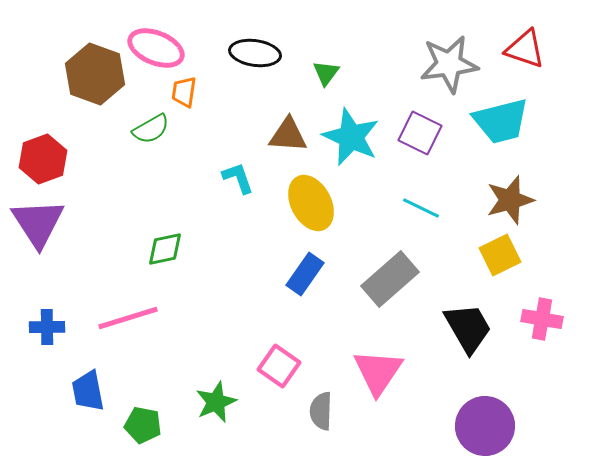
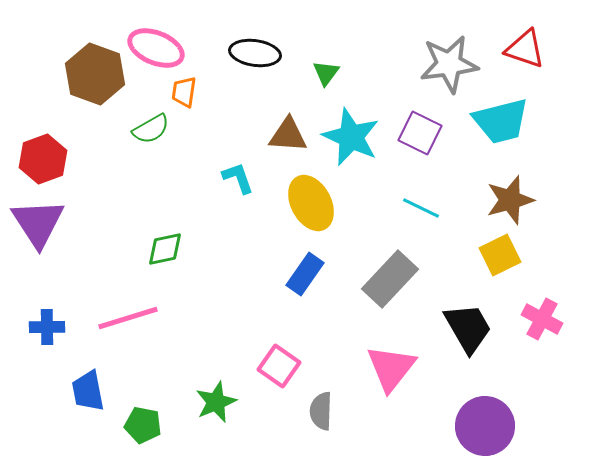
gray rectangle: rotated 6 degrees counterclockwise
pink cross: rotated 18 degrees clockwise
pink triangle: moved 13 px right, 4 px up; rotated 4 degrees clockwise
